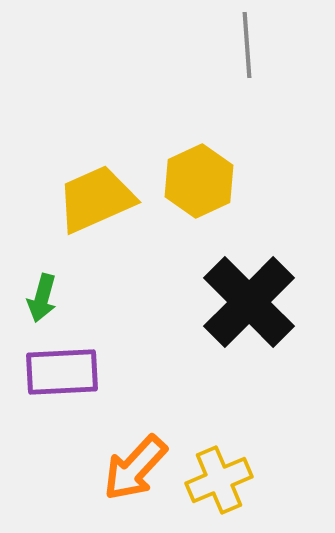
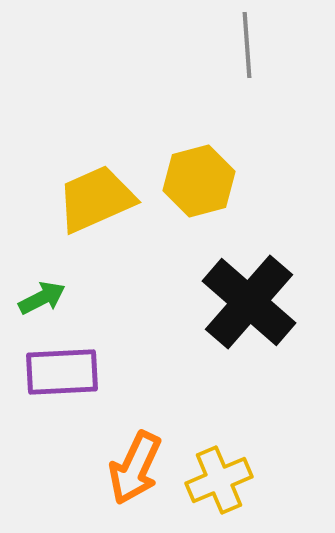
yellow hexagon: rotated 10 degrees clockwise
green arrow: rotated 132 degrees counterclockwise
black cross: rotated 4 degrees counterclockwise
orange arrow: rotated 18 degrees counterclockwise
